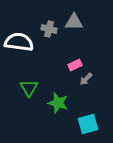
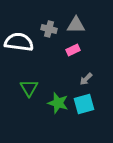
gray triangle: moved 2 px right, 3 px down
pink rectangle: moved 2 px left, 15 px up
cyan square: moved 4 px left, 20 px up
